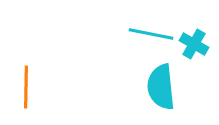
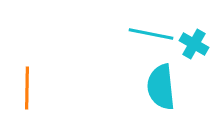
orange line: moved 1 px right, 1 px down
